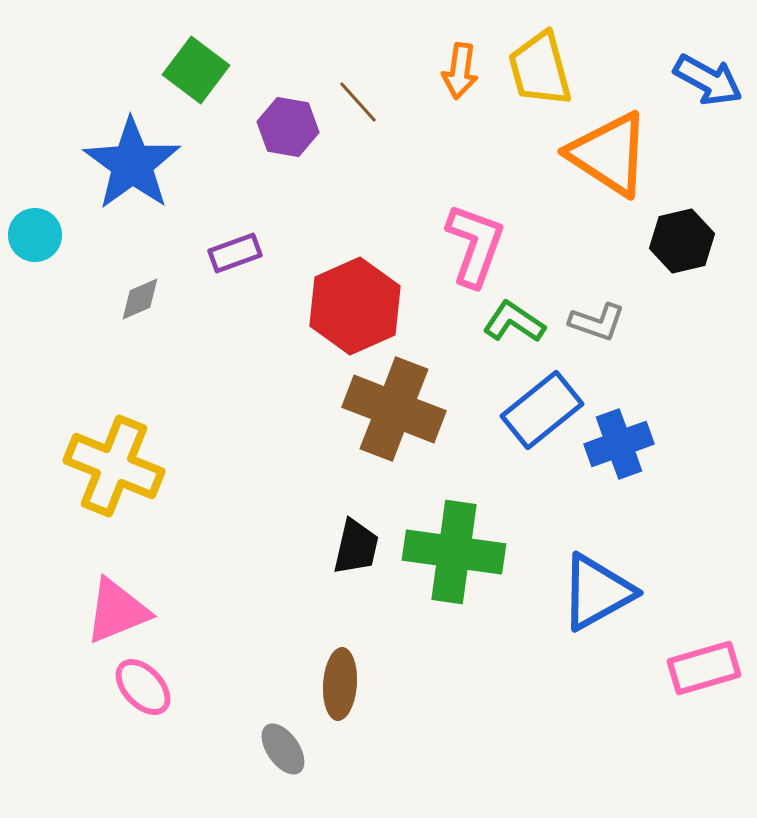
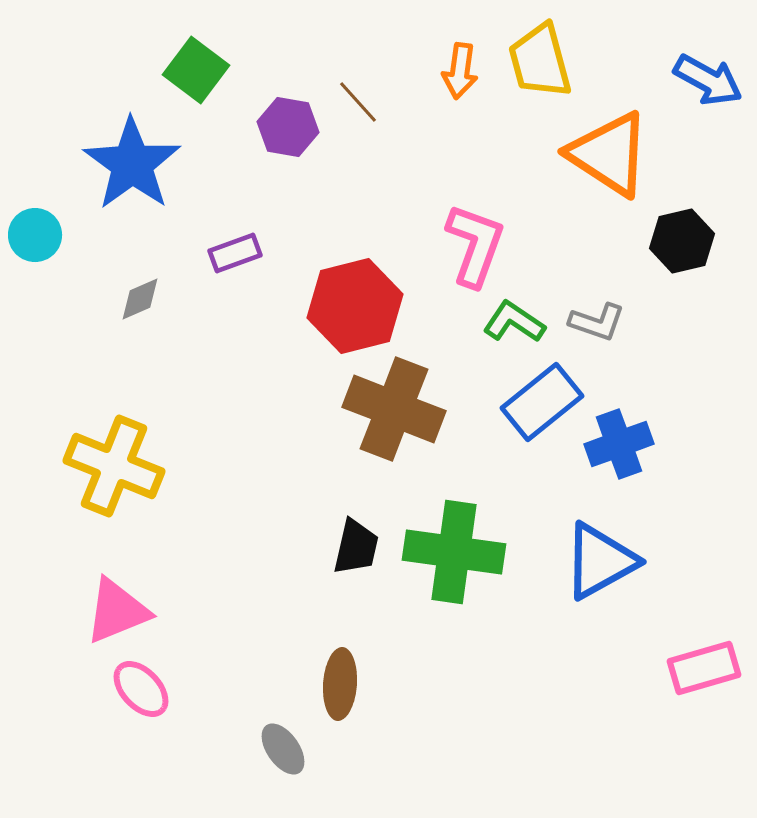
yellow trapezoid: moved 8 px up
red hexagon: rotated 10 degrees clockwise
blue rectangle: moved 8 px up
blue triangle: moved 3 px right, 31 px up
pink ellipse: moved 2 px left, 2 px down
